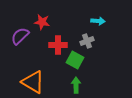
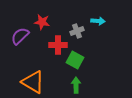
gray cross: moved 10 px left, 10 px up
